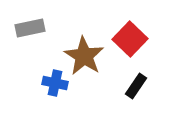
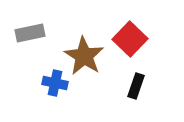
gray rectangle: moved 5 px down
black rectangle: rotated 15 degrees counterclockwise
